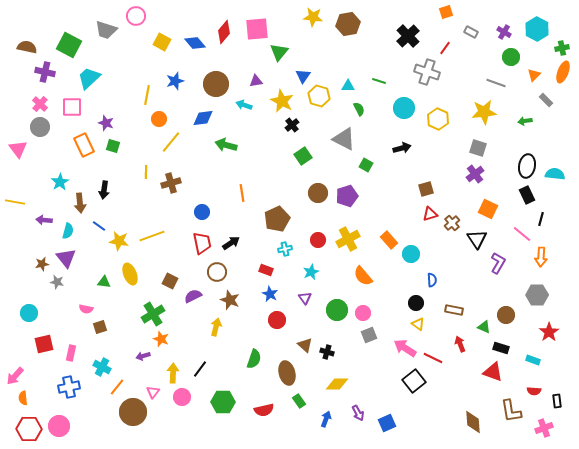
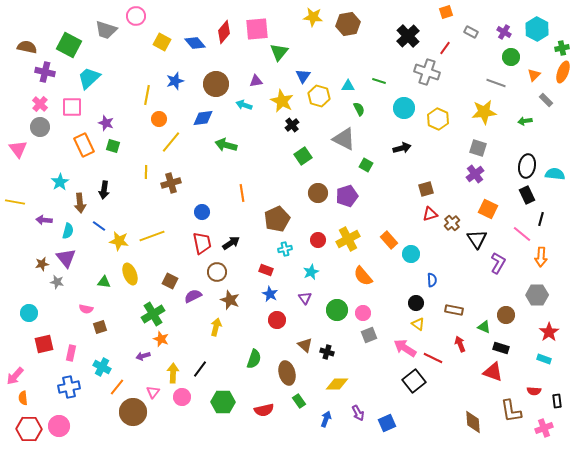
cyan rectangle at (533, 360): moved 11 px right, 1 px up
